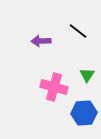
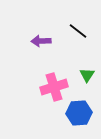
pink cross: rotated 32 degrees counterclockwise
blue hexagon: moved 5 px left
